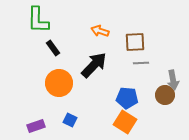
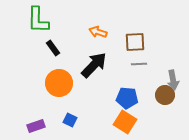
orange arrow: moved 2 px left, 1 px down
gray line: moved 2 px left, 1 px down
